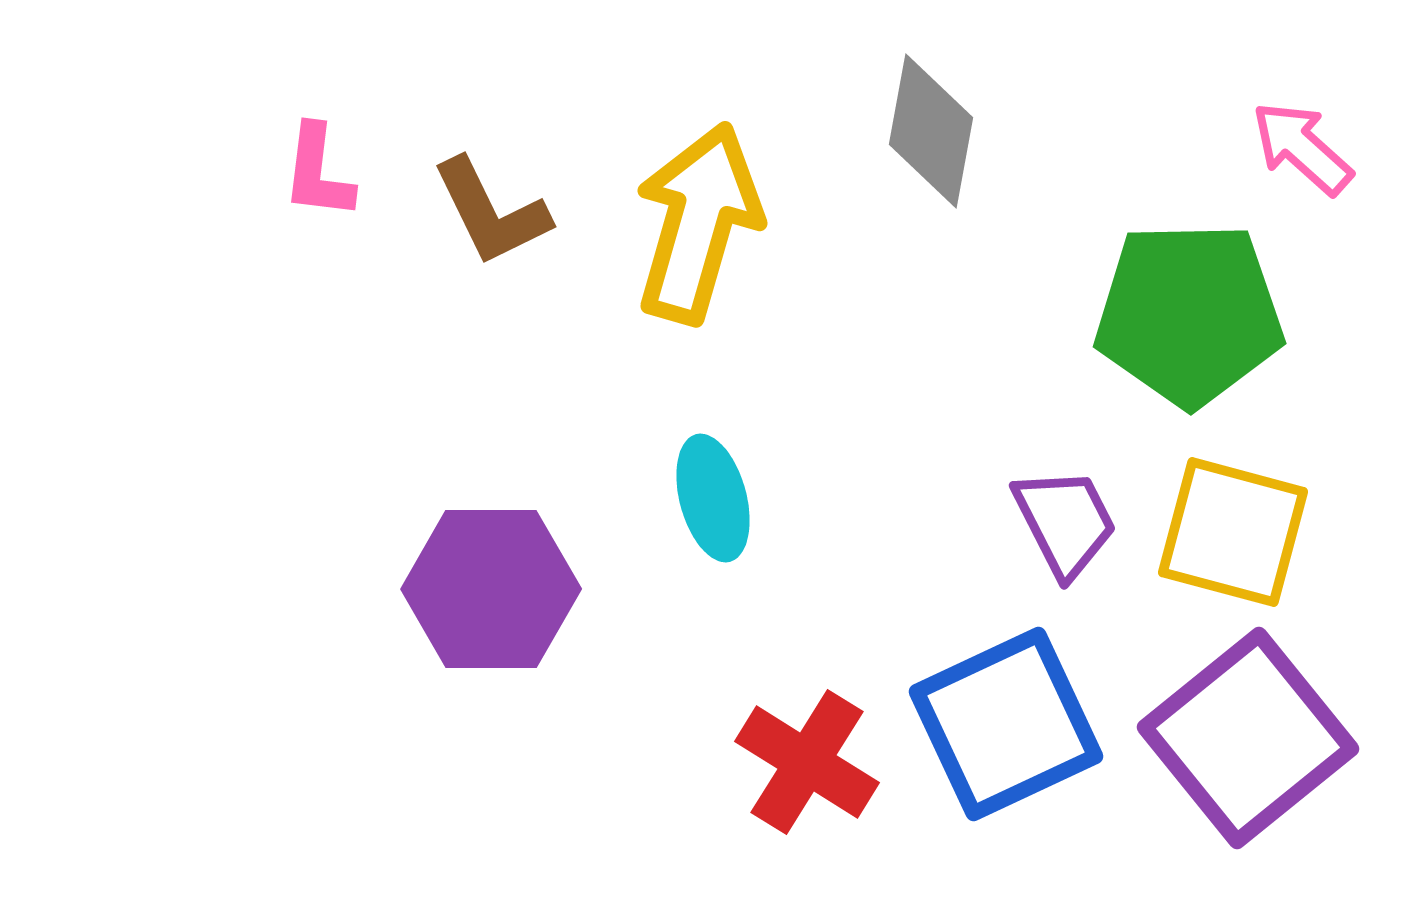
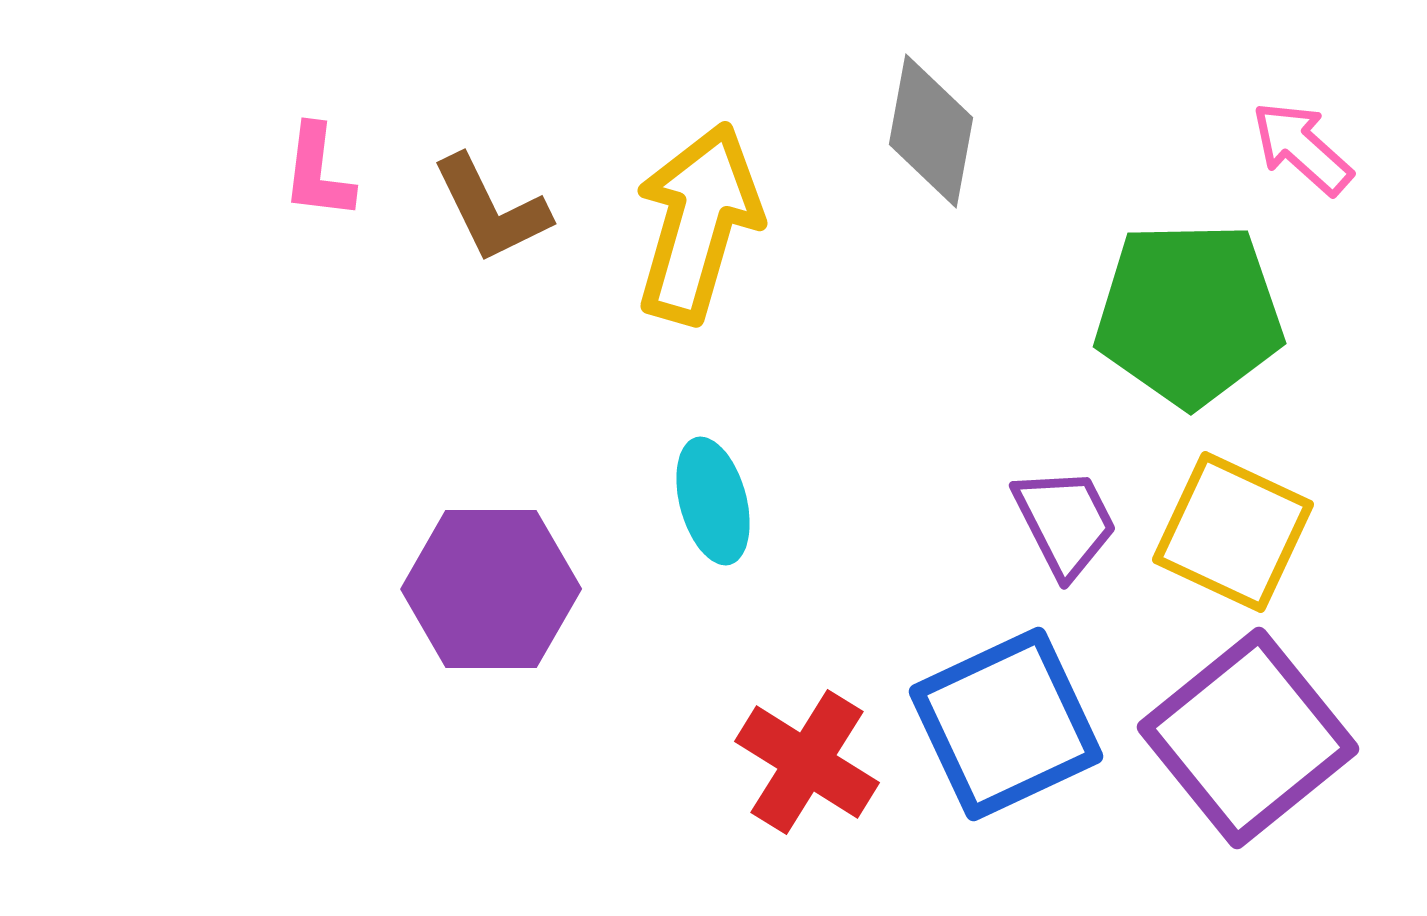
brown L-shape: moved 3 px up
cyan ellipse: moved 3 px down
yellow square: rotated 10 degrees clockwise
